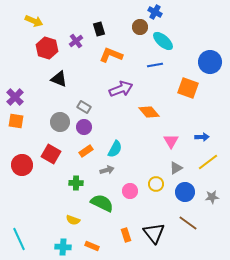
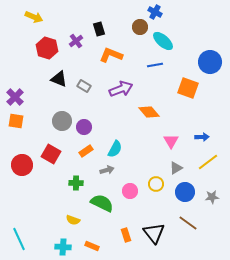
yellow arrow at (34, 21): moved 4 px up
gray rectangle at (84, 107): moved 21 px up
gray circle at (60, 122): moved 2 px right, 1 px up
